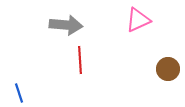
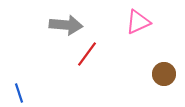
pink triangle: moved 2 px down
red line: moved 7 px right, 6 px up; rotated 40 degrees clockwise
brown circle: moved 4 px left, 5 px down
